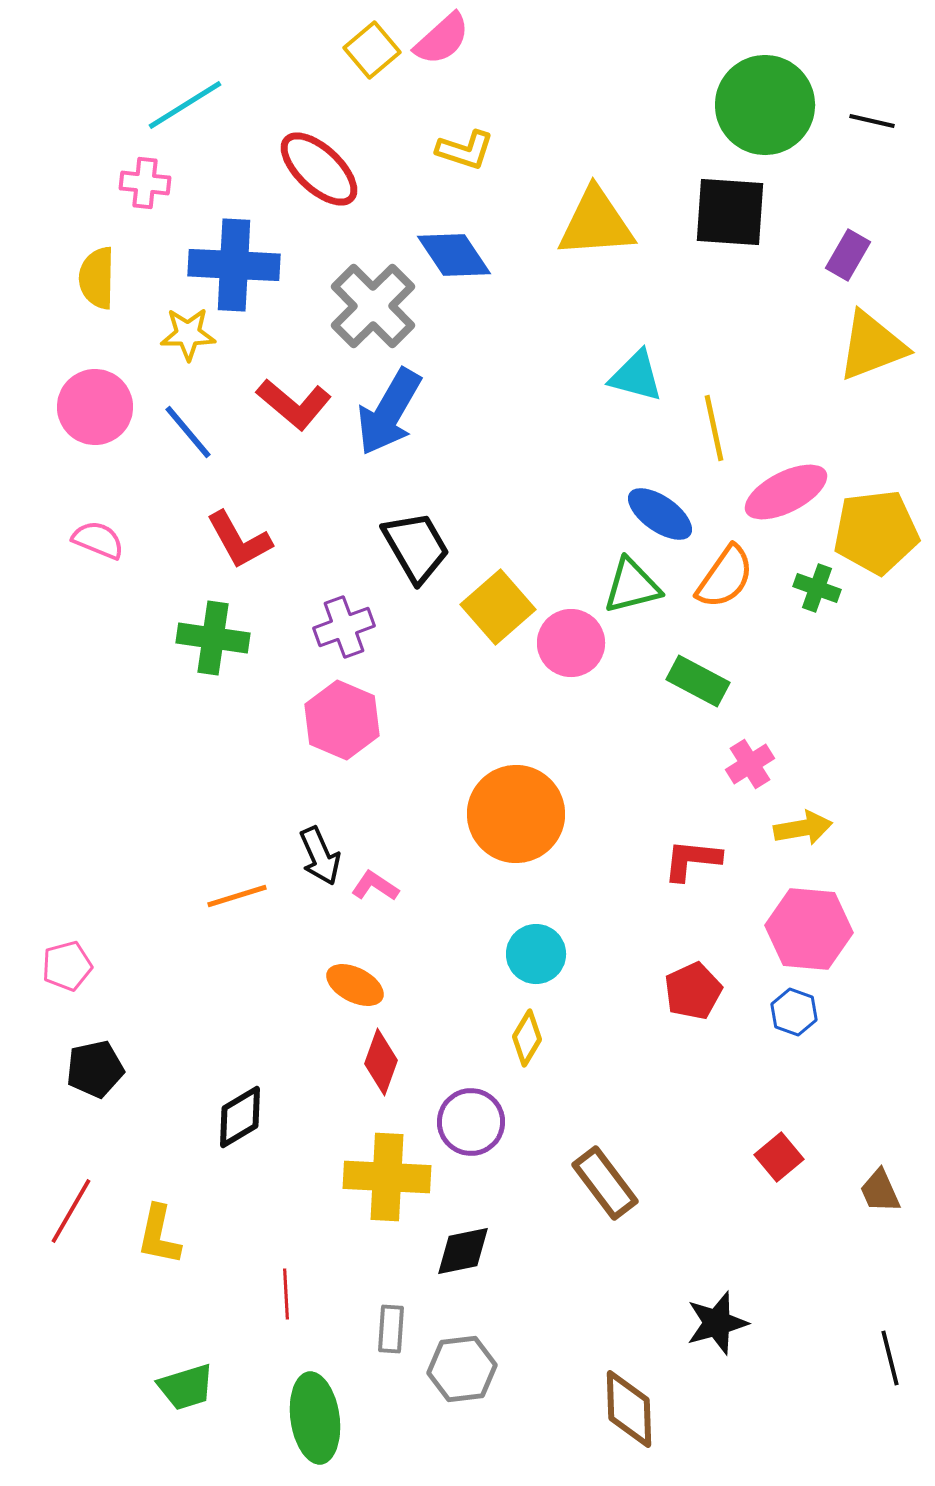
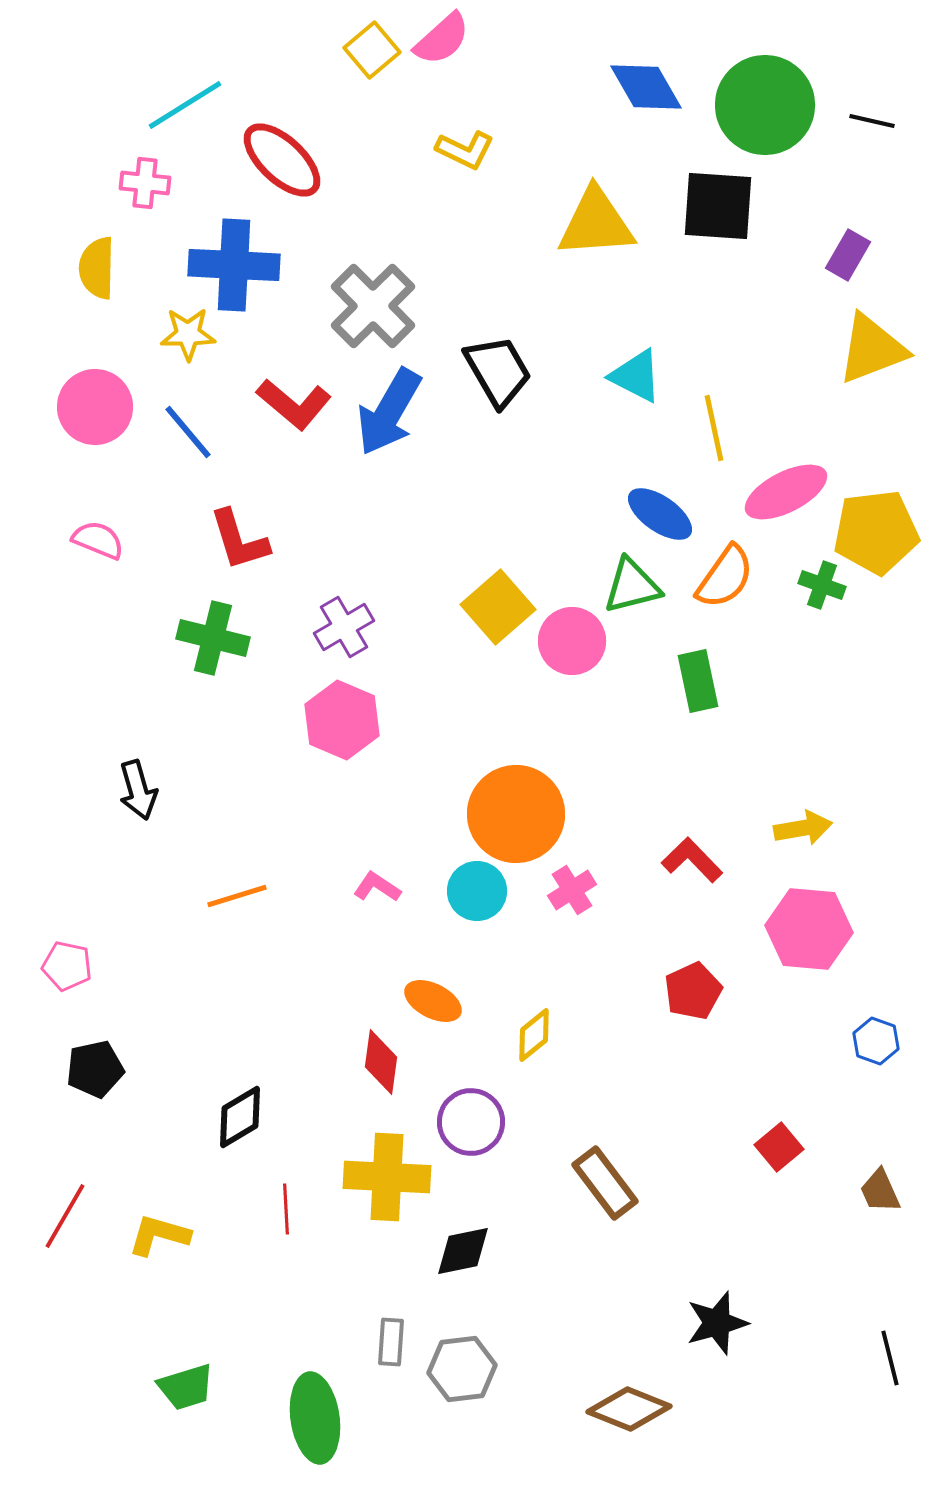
yellow L-shape at (465, 150): rotated 8 degrees clockwise
red ellipse at (319, 169): moved 37 px left, 9 px up
black square at (730, 212): moved 12 px left, 6 px up
blue diamond at (454, 255): moved 192 px right, 168 px up; rotated 4 degrees clockwise
yellow semicircle at (97, 278): moved 10 px up
yellow triangle at (872, 346): moved 3 px down
cyan triangle at (636, 376): rotated 12 degrees clockwise
red L-shape at (239, 540): rotated 12 degrees clockwise
black trapezoid at (416, 547): moved 82 px right, 176 px up
green cross at (817, 588): moved 5 px right, 3 px up
purple cross at (344, 627): rotated 10 degrees counterclockwise
green cross at (213, 638): rotated 6 degrees clockwise
pink circle at (571, 643): moved 1 px right, 2 px up
green rectangle at (698, 681): rotated 50 degrees clockwise
pink cross at (750, 764): moved 178 px left, 126 px down
black arrow at (320, 856): moved 182 px left, 66 px up; rotated 8 degrees clockwise
red L-shape at (692, 860): rotated 40 degrees clockwise
pink L-shape at (375, 886): moved 2 px right, 1 px down
cyan circle at (536, 954): moved 59 px left, 63 px up
pink pentagon at (67, 966): rotated 27 degrees clockwise
orange ellipse at (355, 985): moved 78 px right, 16 px down
blue hexagon at (794, 1012): moved 82 px right, 29 px down
yellow diamond at (527, 1038): moved 7 px right, 3 px up; rotated 20 degrees clockwise
red diamond at (381, 1062): rotated 12 degrees counterclockwise
red square at (779, 1157): moved 10 px up
red line at (71, 1211): moved 6 px left, 5 px down
yellow L-shape at (159, 1235): rotated 94 degrees clockwise
red line at (286, 1294): moved 85 px up
gray rectangle at (391, 1329): moved 13 px down
brown diamond at (629, 1409): rotated 66 degrees counterclockwise
